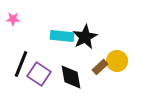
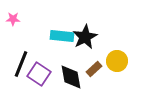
brown rectangle: moved 6 px left, 2 px down
